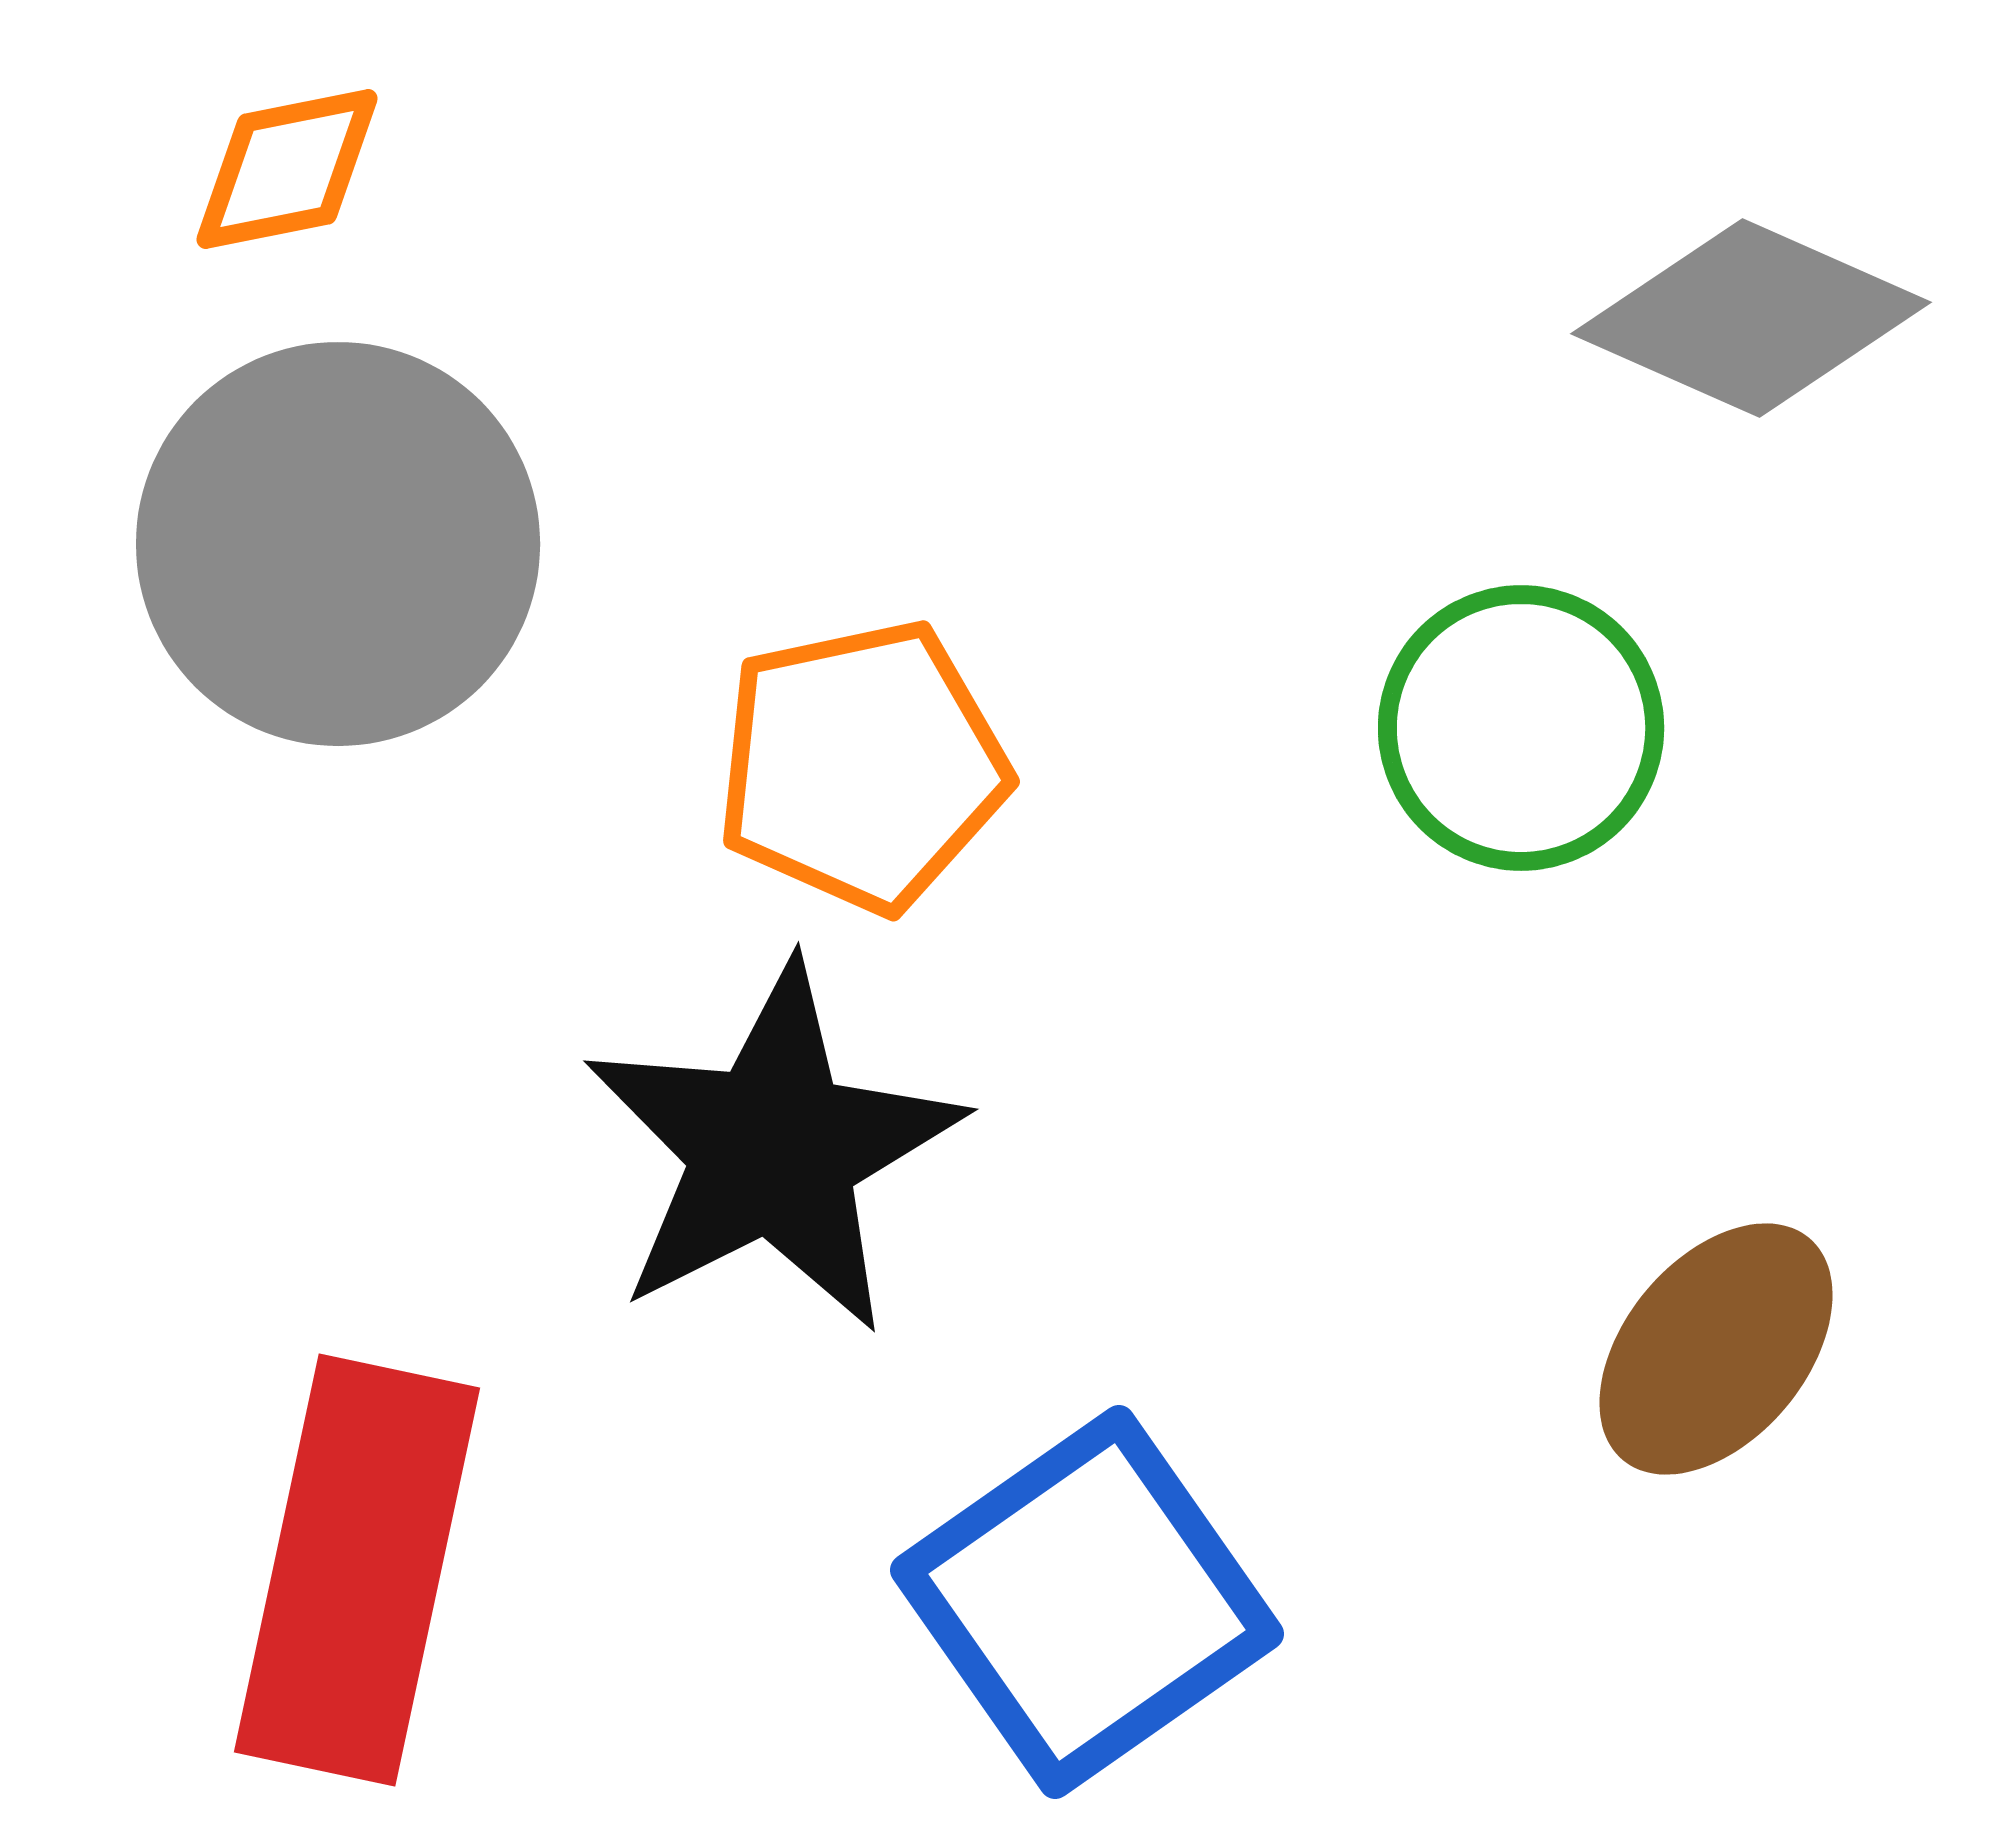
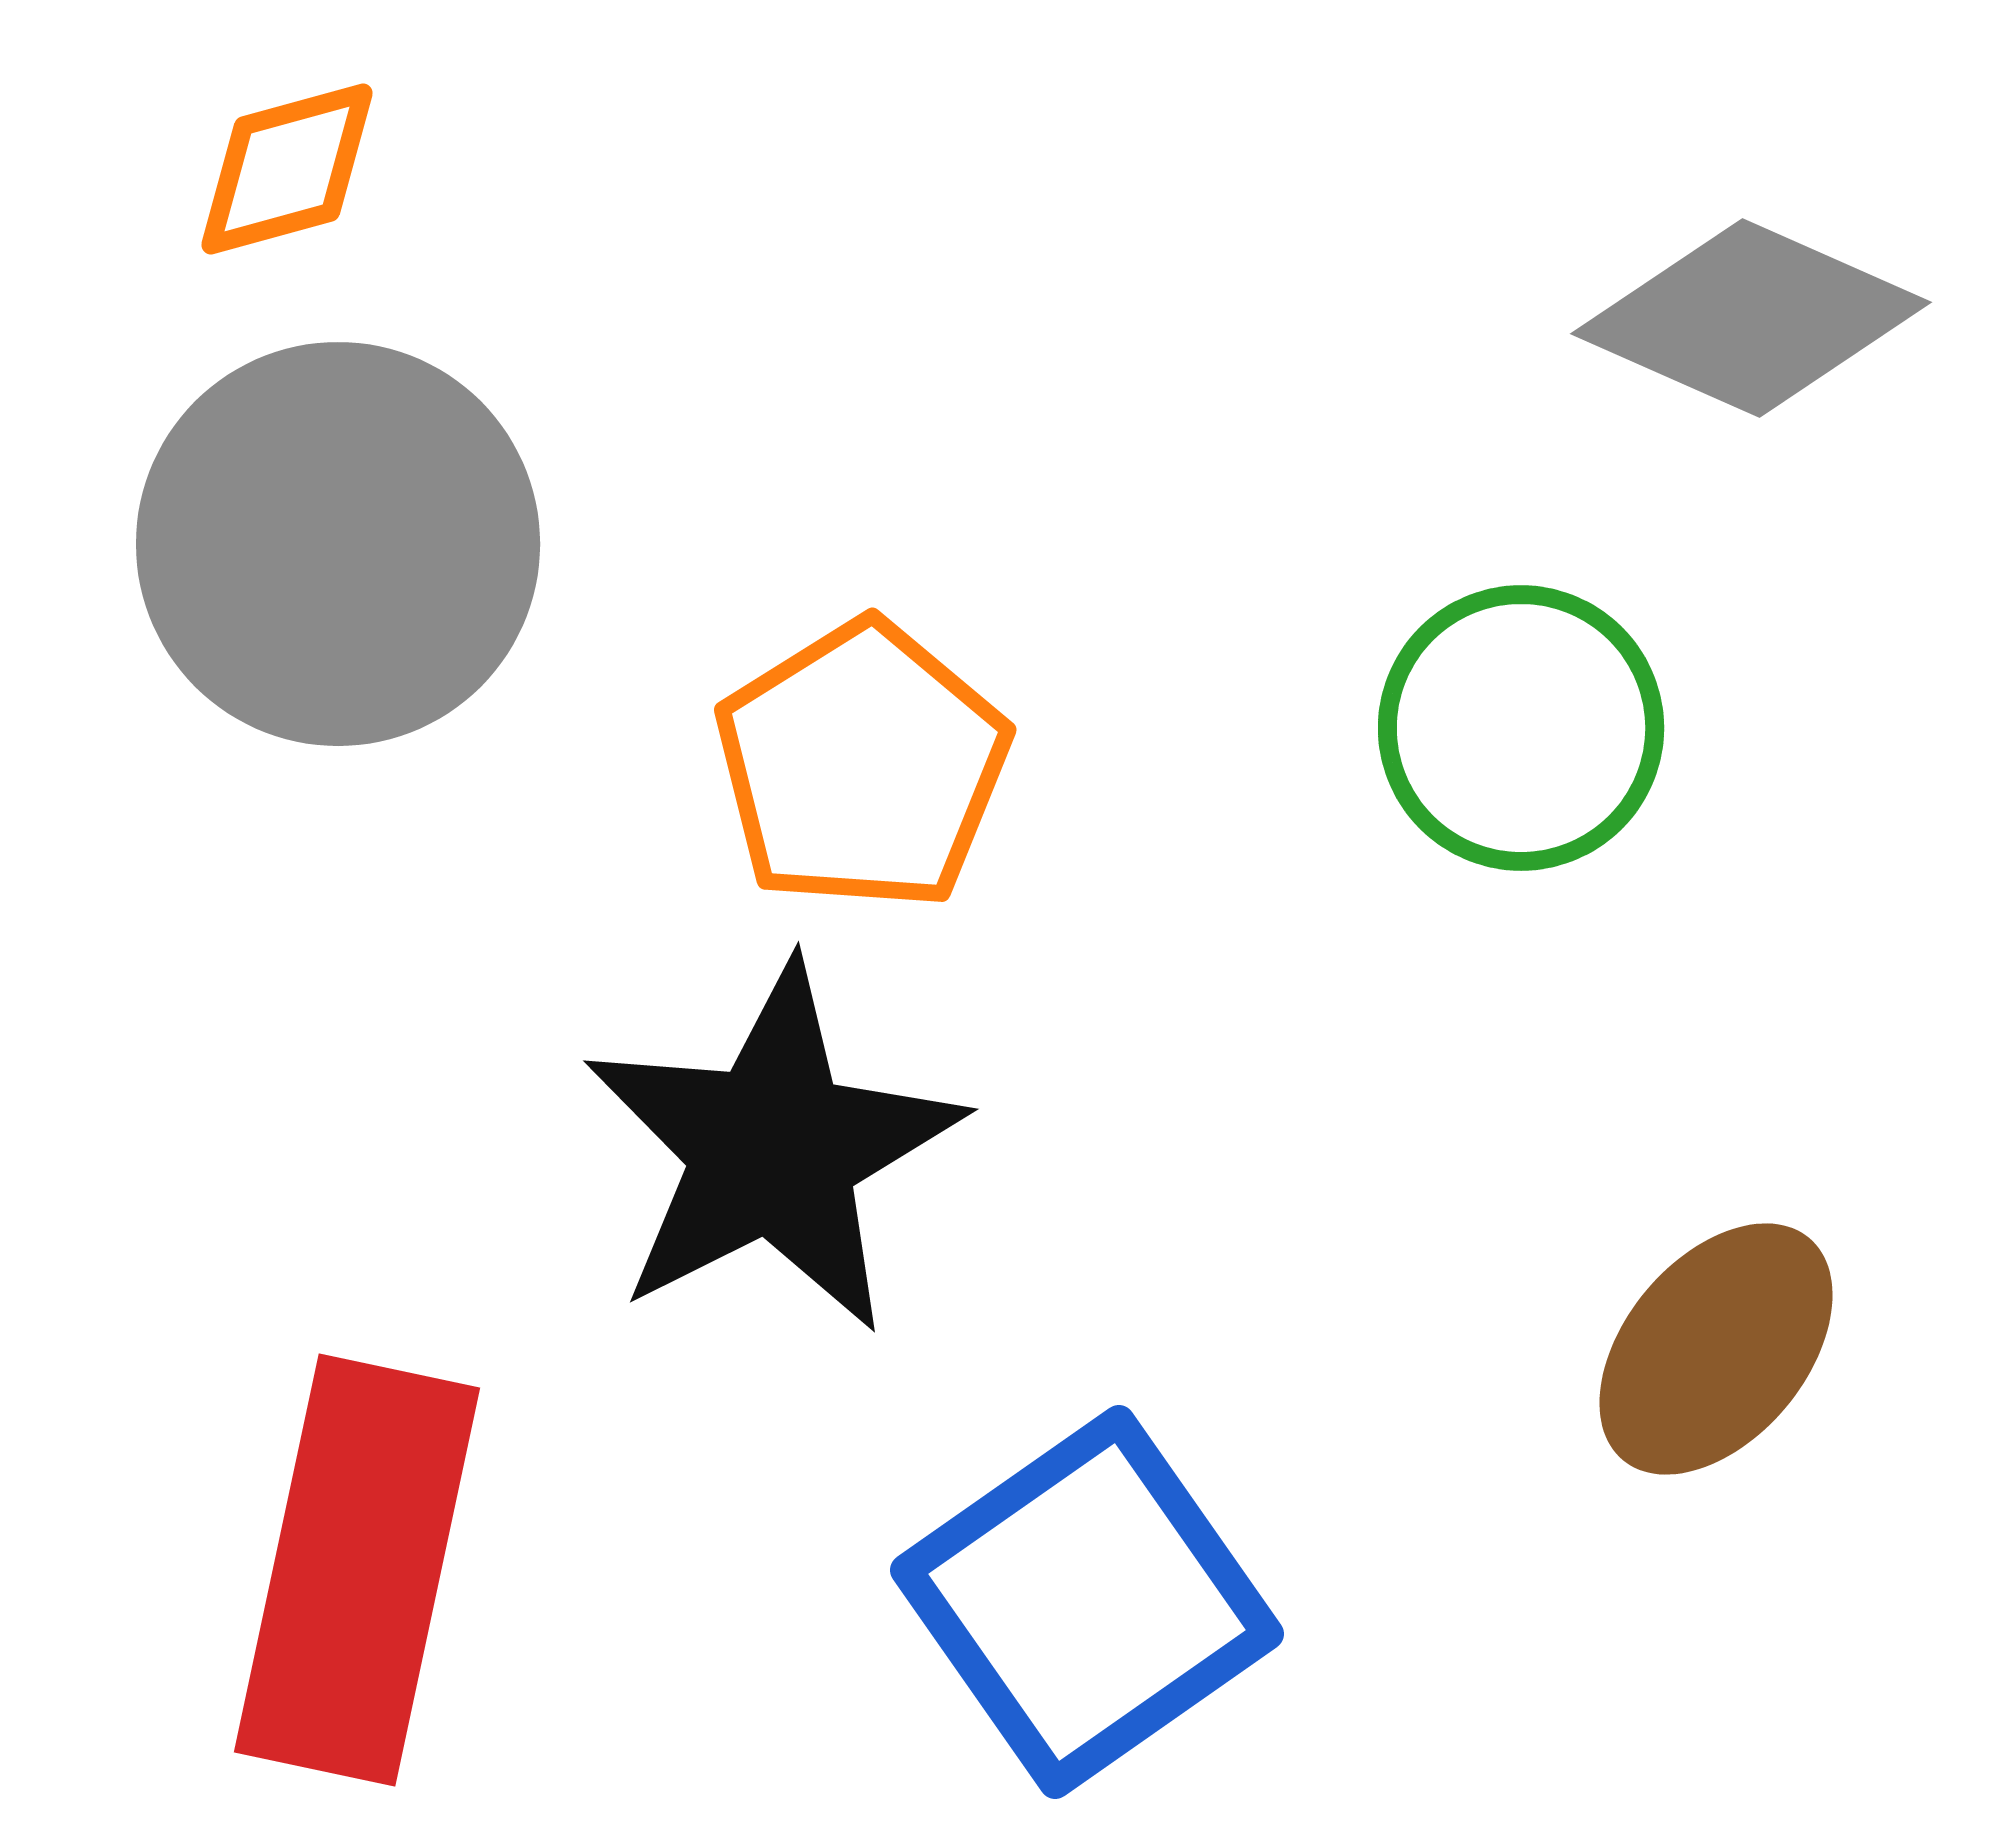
orange diamond: rotated 4 degrees counterclockwise
orange pentagon: rotated 20 degrees counterclockwise
